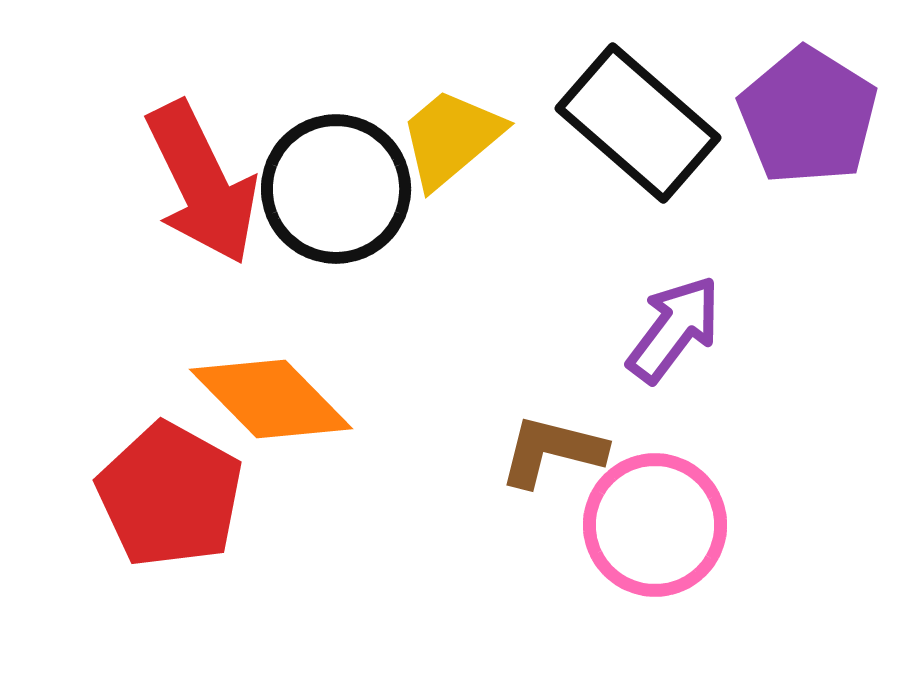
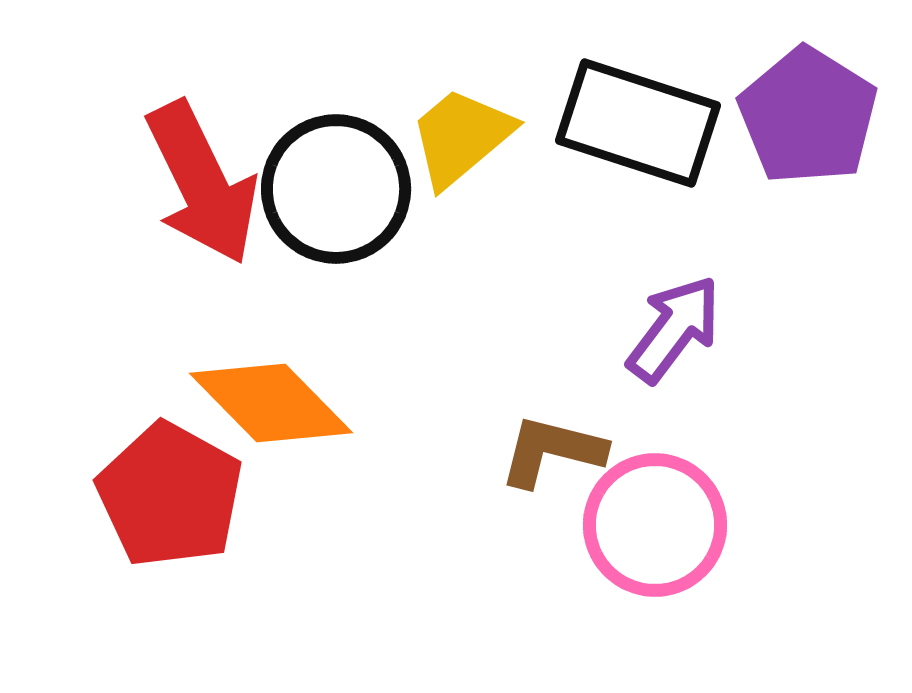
black rectangle: rotated 23 degrees counterclockwise
yellow trapezoid: moved 10 px right, 1 px up
orange diamond: moved 4 px down
